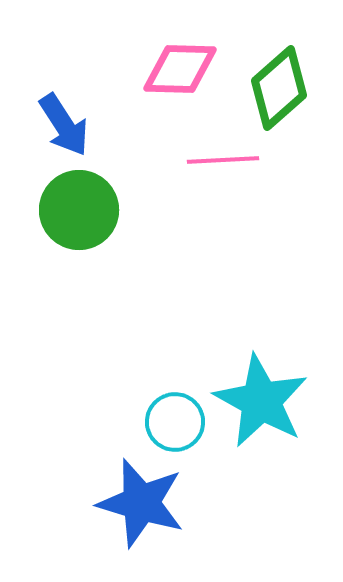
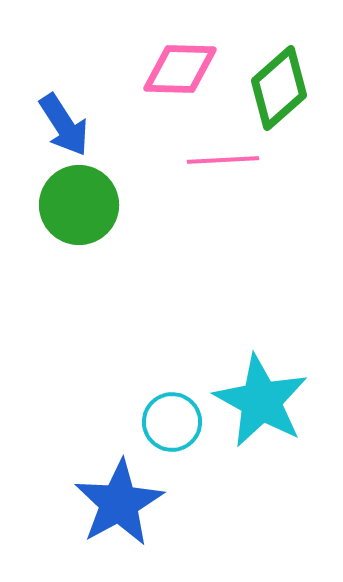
green circle: moved 5 px up
cyan circle: moved 3 px left
blue star: moved 22 px left; rotated 26 degrees clockwise
